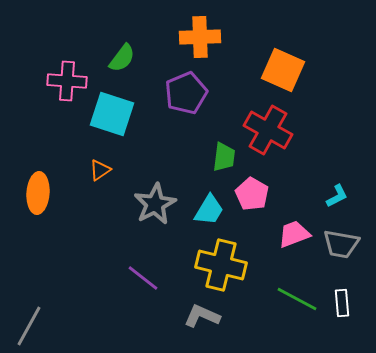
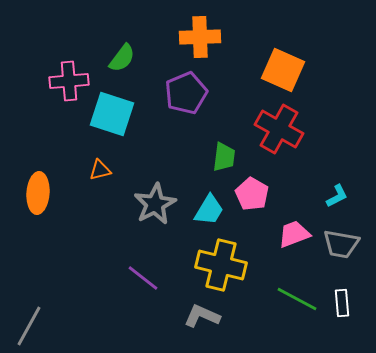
pink cross: moved 2 px right; rotated 9 degrees counterclockwise
red cross: moved 11 px right, 1 px up
orange triangle: rotated 20 degrees clockwise
